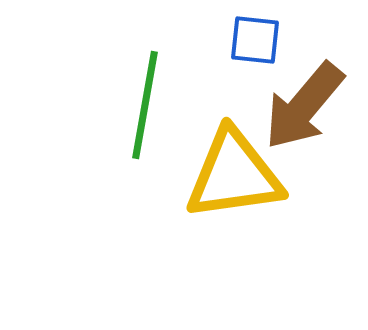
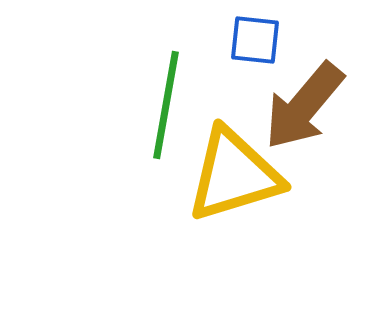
green line: moved 21 px right
yellow triangle: rotated 9 degrees counterclockwise
